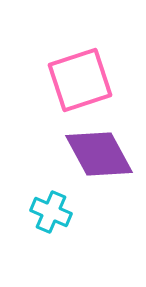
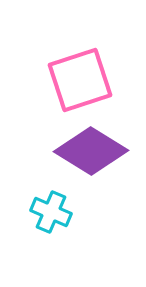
purple diamond: moved 8 px left, 3 px up; rotated 30 degrees counterclockwise
